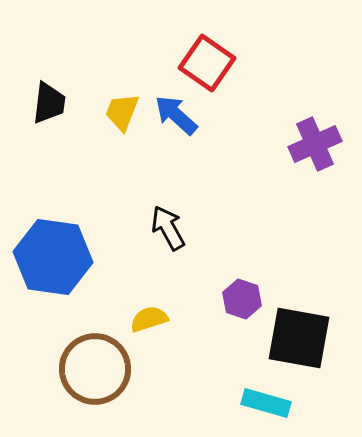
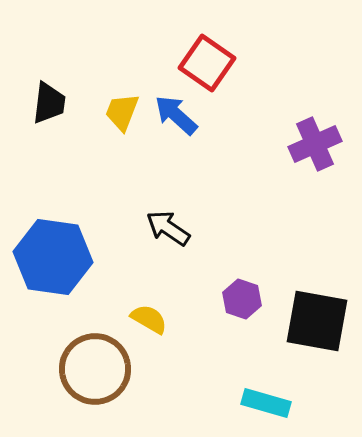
black arrow: rotated 27 degrees counterclockwise
yellow semicircle: rotated 48 degrees clockwise
black square: moved 18 px right, 17 px up
